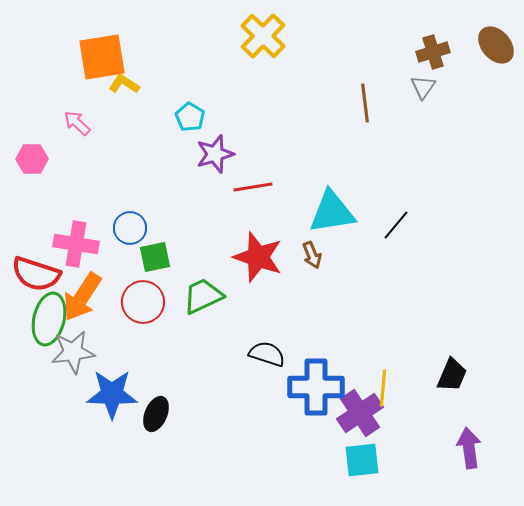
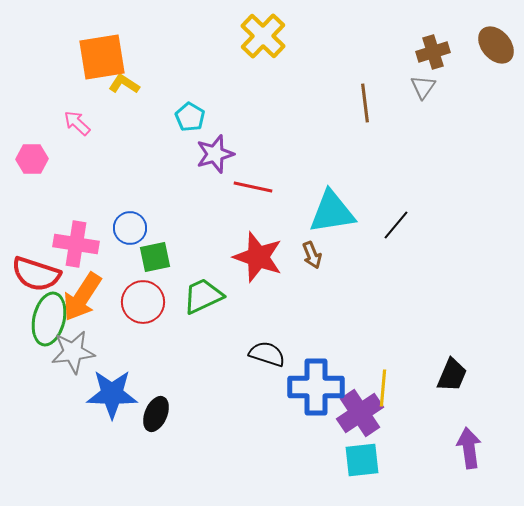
red line: rotated 21 degrees clockwise
